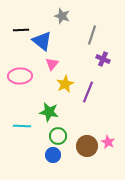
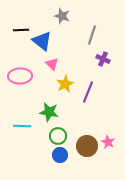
pink triangle: rotated 24 degrees counterclockwise
blue circle: moved 7 px right
